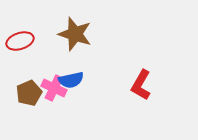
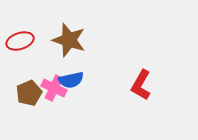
brown star: moved 6 px left, 6 px down
